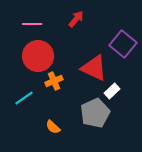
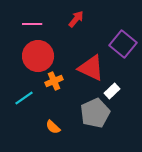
red triangle: moved 3 px left
